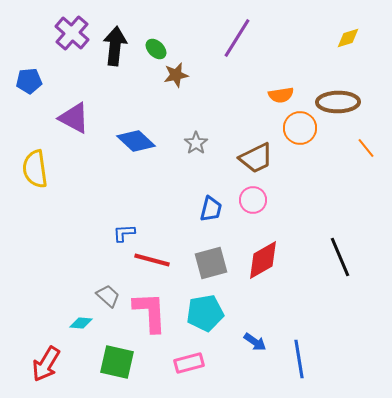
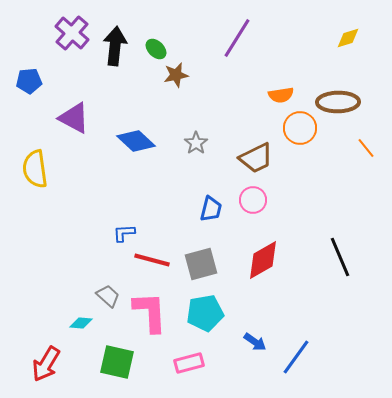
gray square: moved 10 px left, 1 px down
blue line: moved 3 px left, 2 px up; rotated 45 degrees clockwise
